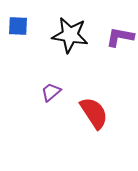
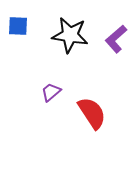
purple L-shape: moved 4 px left, 2 px down; rotated 52 degrees counterclockwise
red semicircle: moved 2 px left
